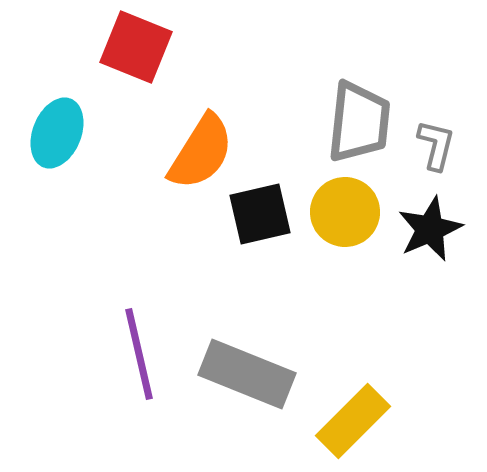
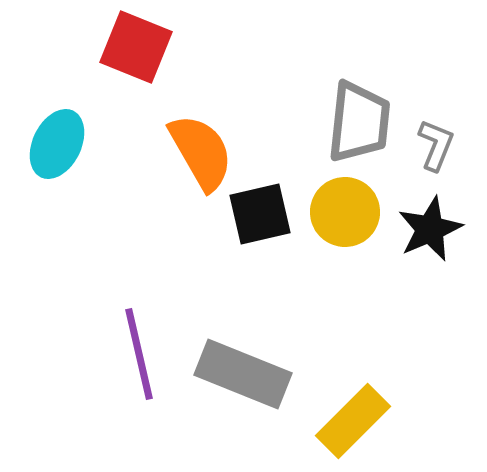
cyan ellipse: moved 11 px down; rotated 4 degrees clockwise
gray L-shape: rotated 8 degrees clockwise
orange semicircle: rotated 62 degrees counterclockwise
gray rectangle: moved 4 px left
